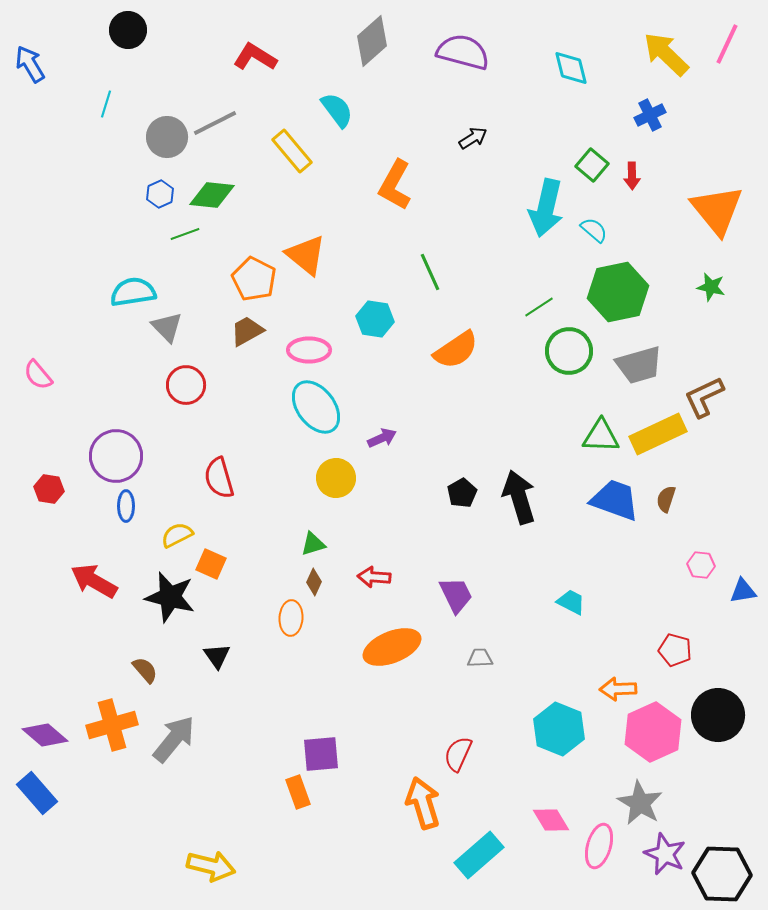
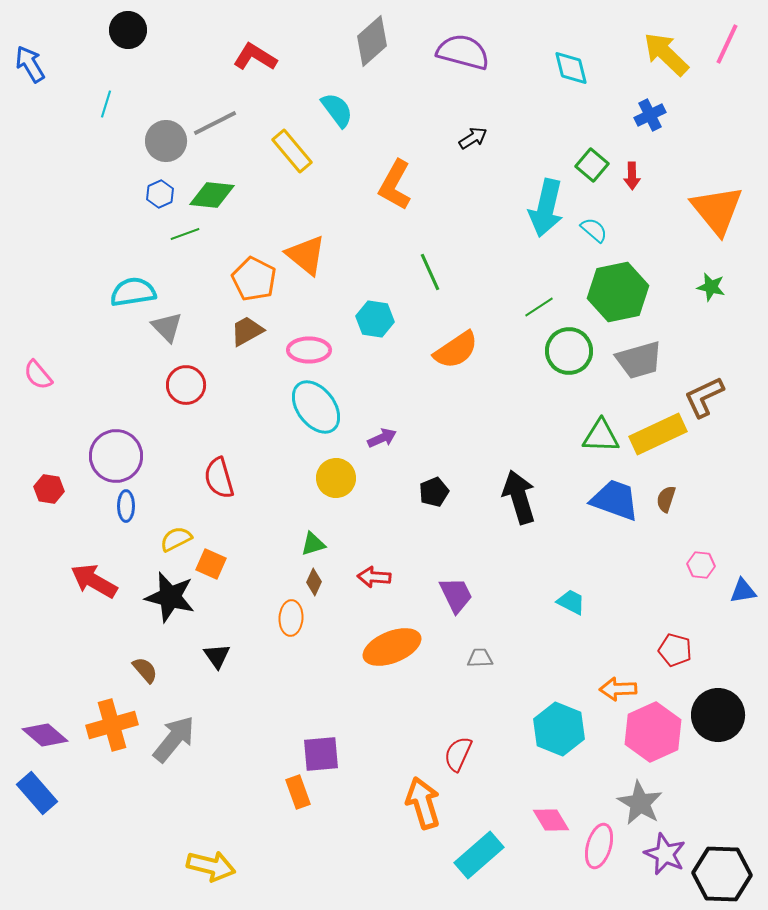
gray circle at (167, 137): moved 1 px left, 4 px down
gray trapezoid at (639, 365): moved 5 px up
black pentagon at (462, 493): moved 28 px left, 1 px up; rotated 8 degrees clockwise
yellow semicircle at (177, 535): moved 1 px left, 4 px down
